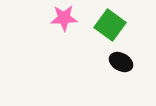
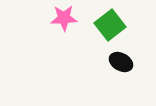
green square: rotated 16 degrees clockwise
